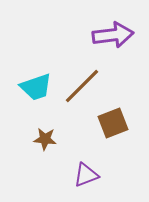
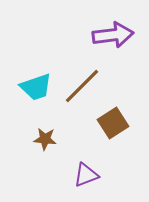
brown square: rotated 12 degrees counterclockwise
